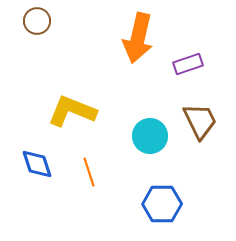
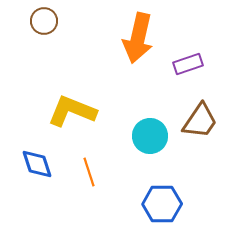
brown circle: moved 7 px right
brown trapezoid: rotated 60 degrees clockwise
